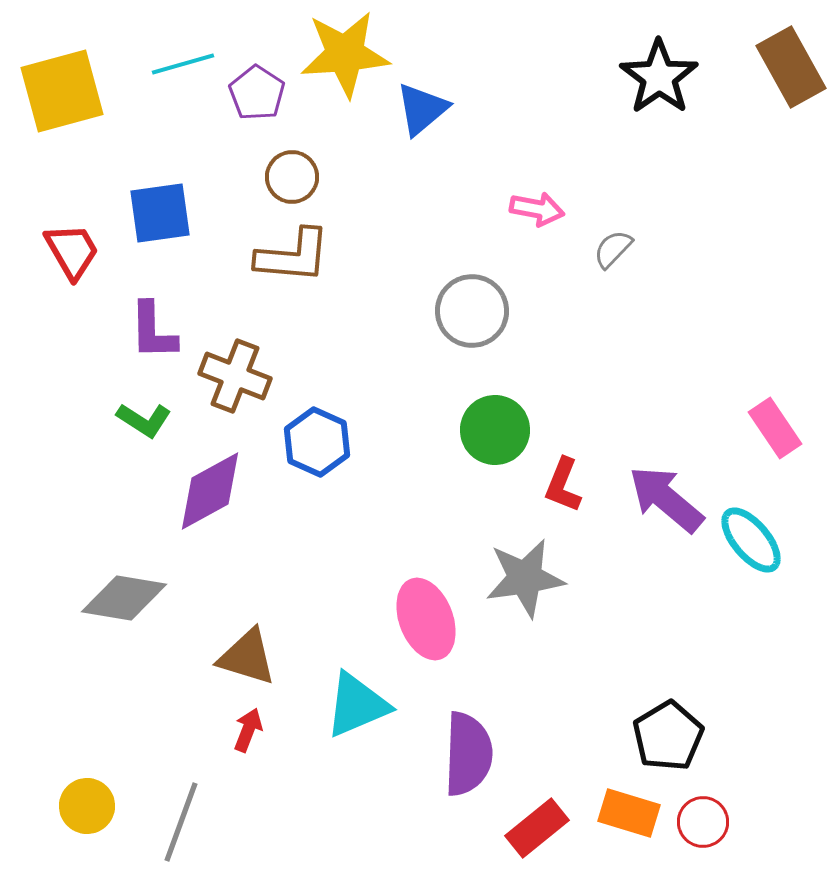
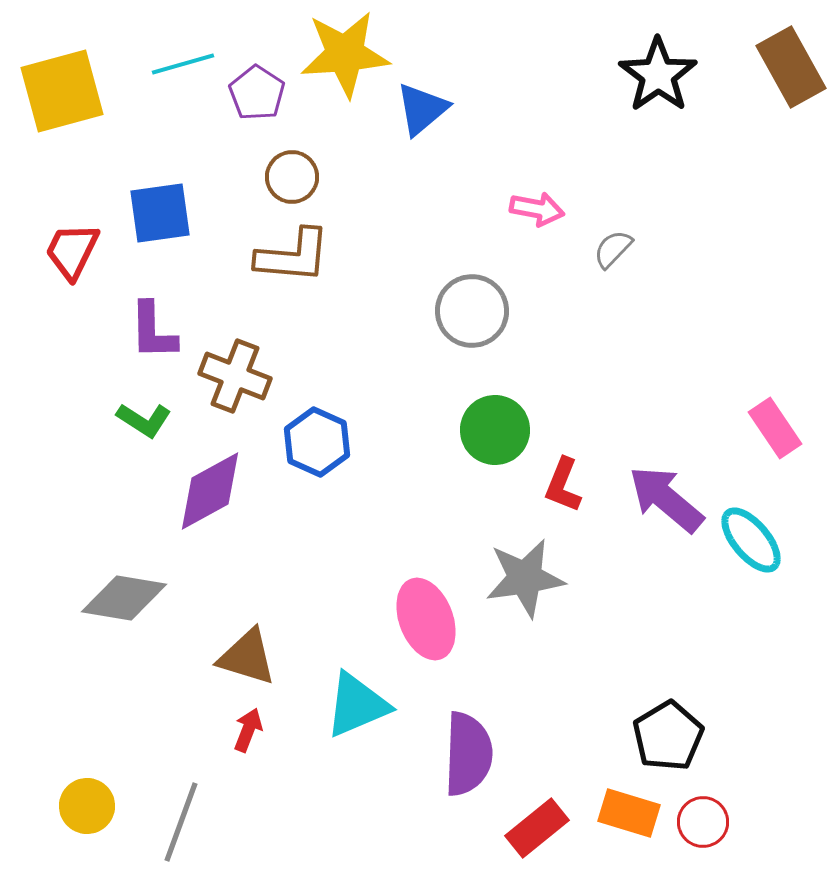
black star: moved 1 px left, 2 px up
red trapezoid: rotated 124 degrees counterclockwise
